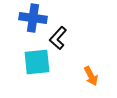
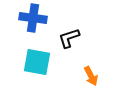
black L-shape: moved 11 px right; rotated 30 degrees clockwise
cyan square: rotated 16 degrees clockwise
